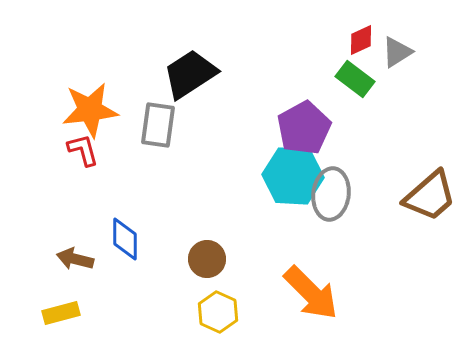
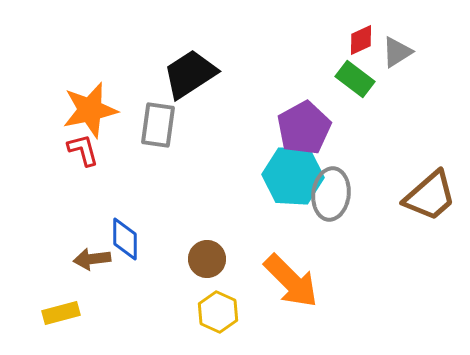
orange star: rotated 6 degrees counterclockwise
brown arrow: moved 17 px right; rotated 21 degrees counterclockwise
orange arrow: moved 20 px left, 12 px up
